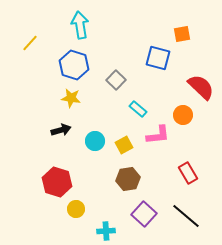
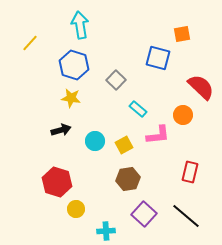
red rectangle: moved 2 px right, 1 px up; rotated 45 degrees clockwise
